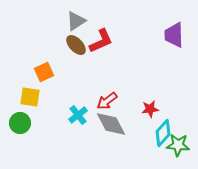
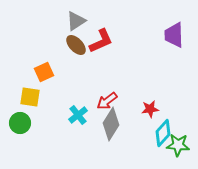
gray diamond: rotated 60 degrees clockwise
